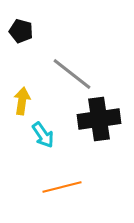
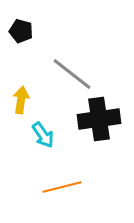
yellow arrow: moved 1 px left, 1 px up
